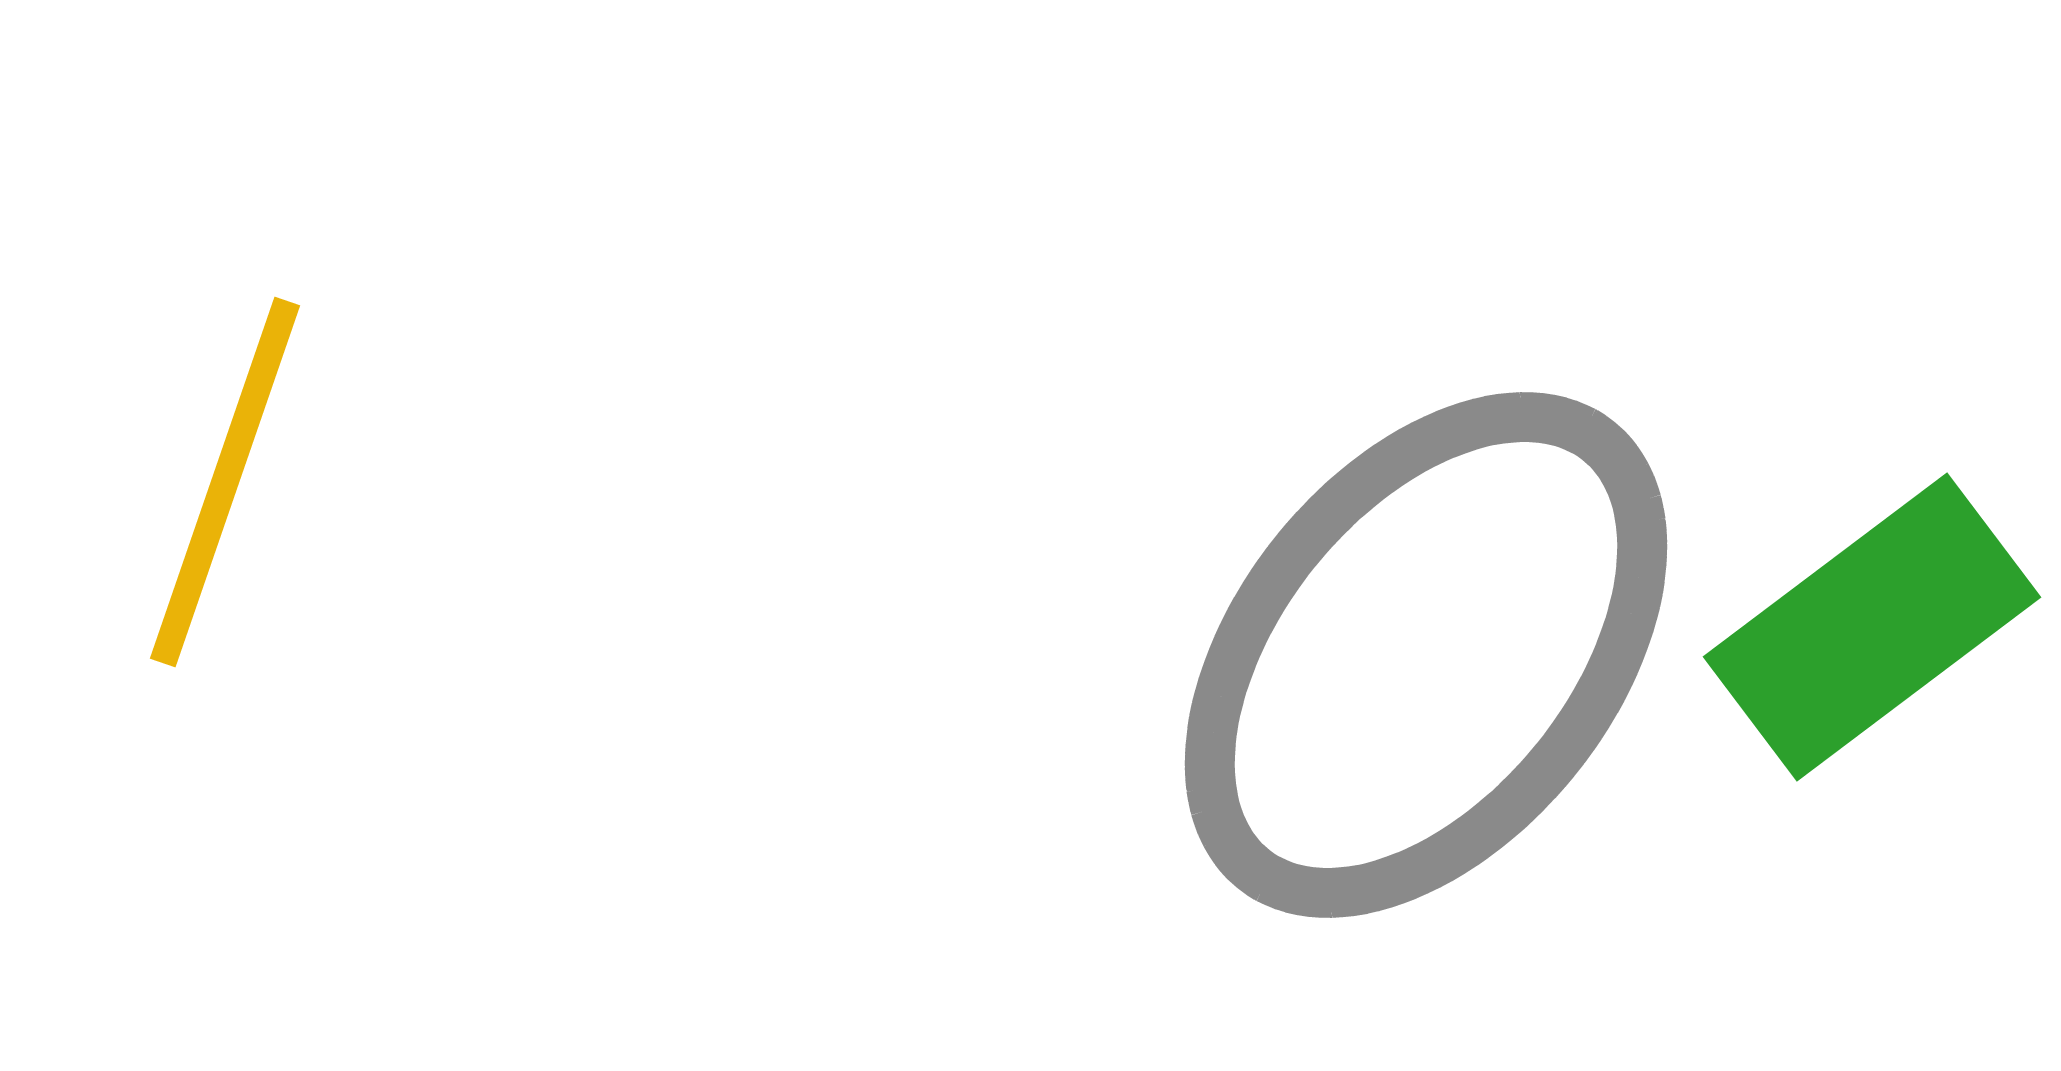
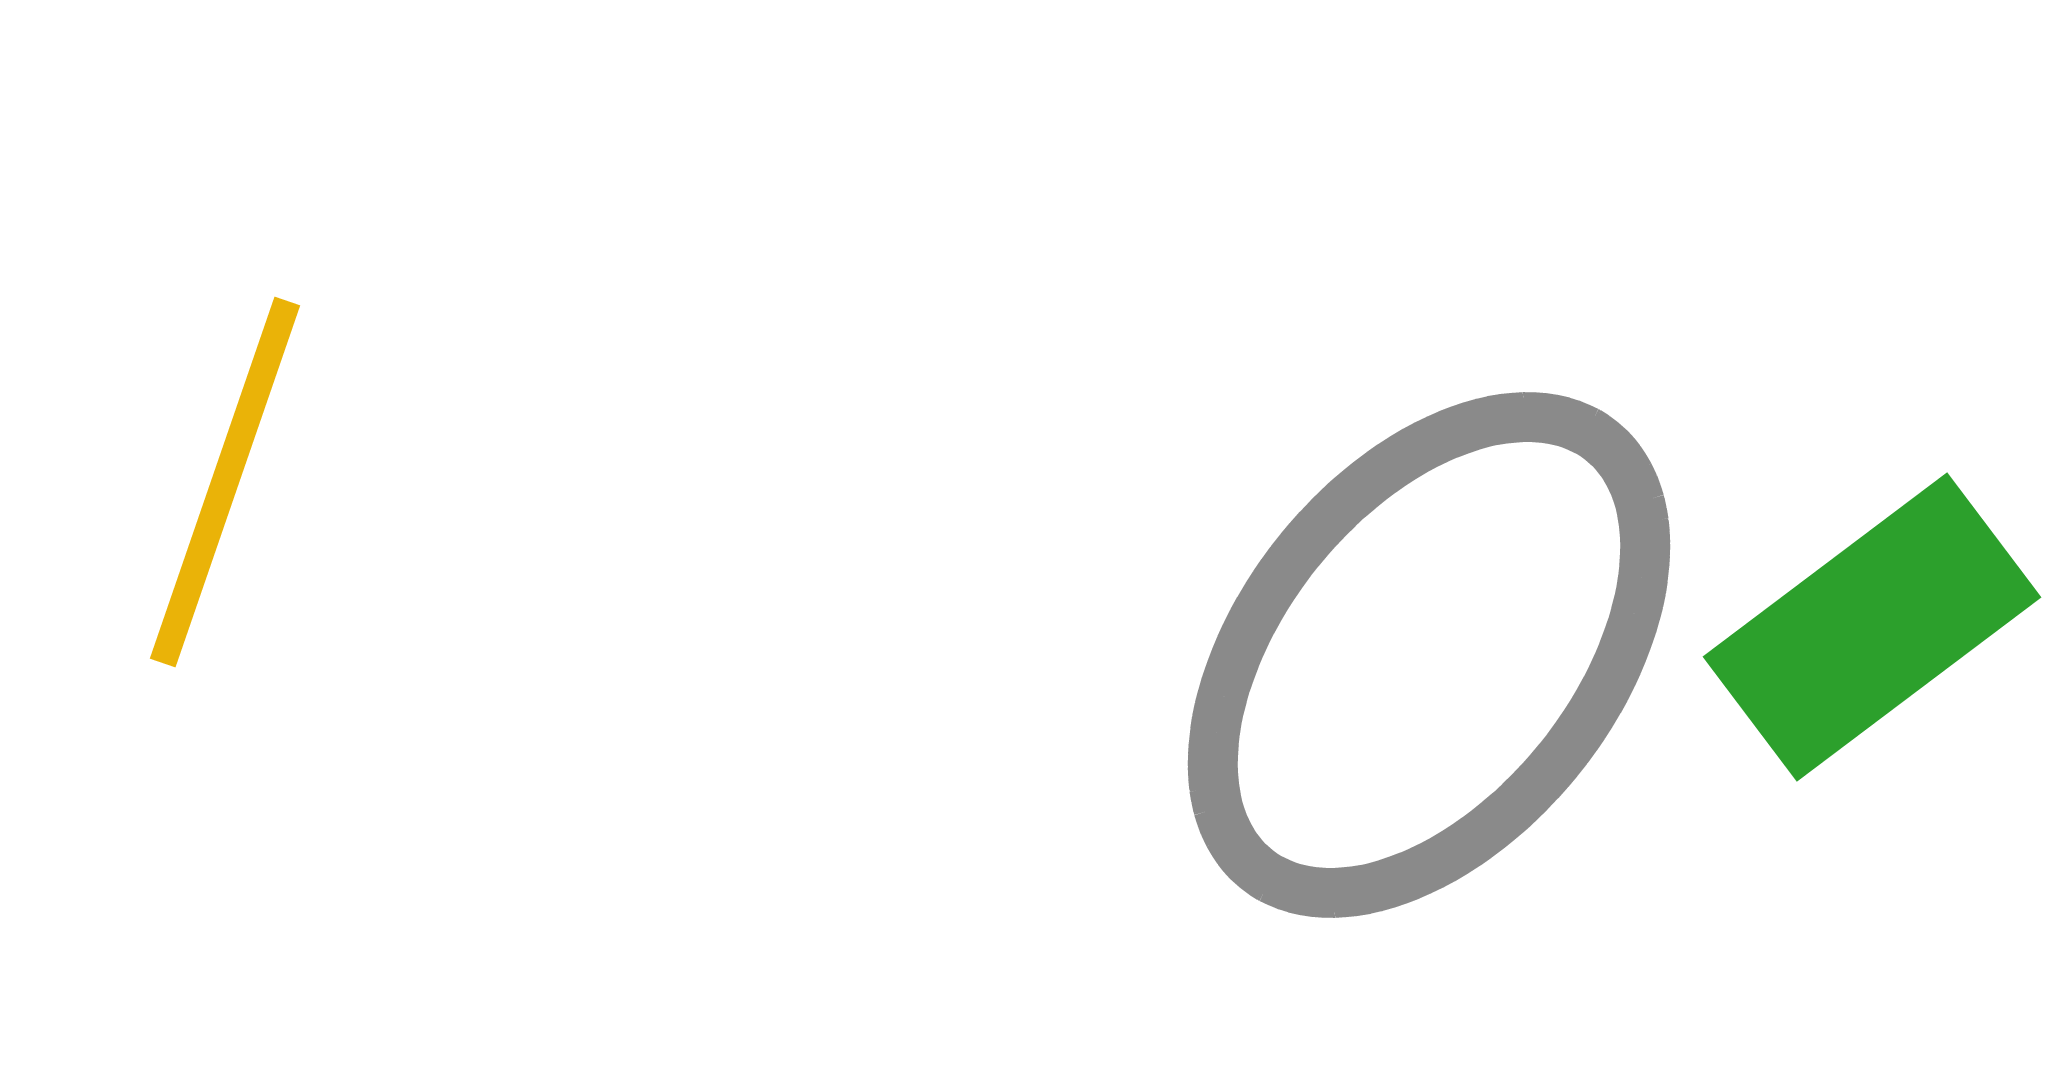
gray ellipse: moved 3 px right
